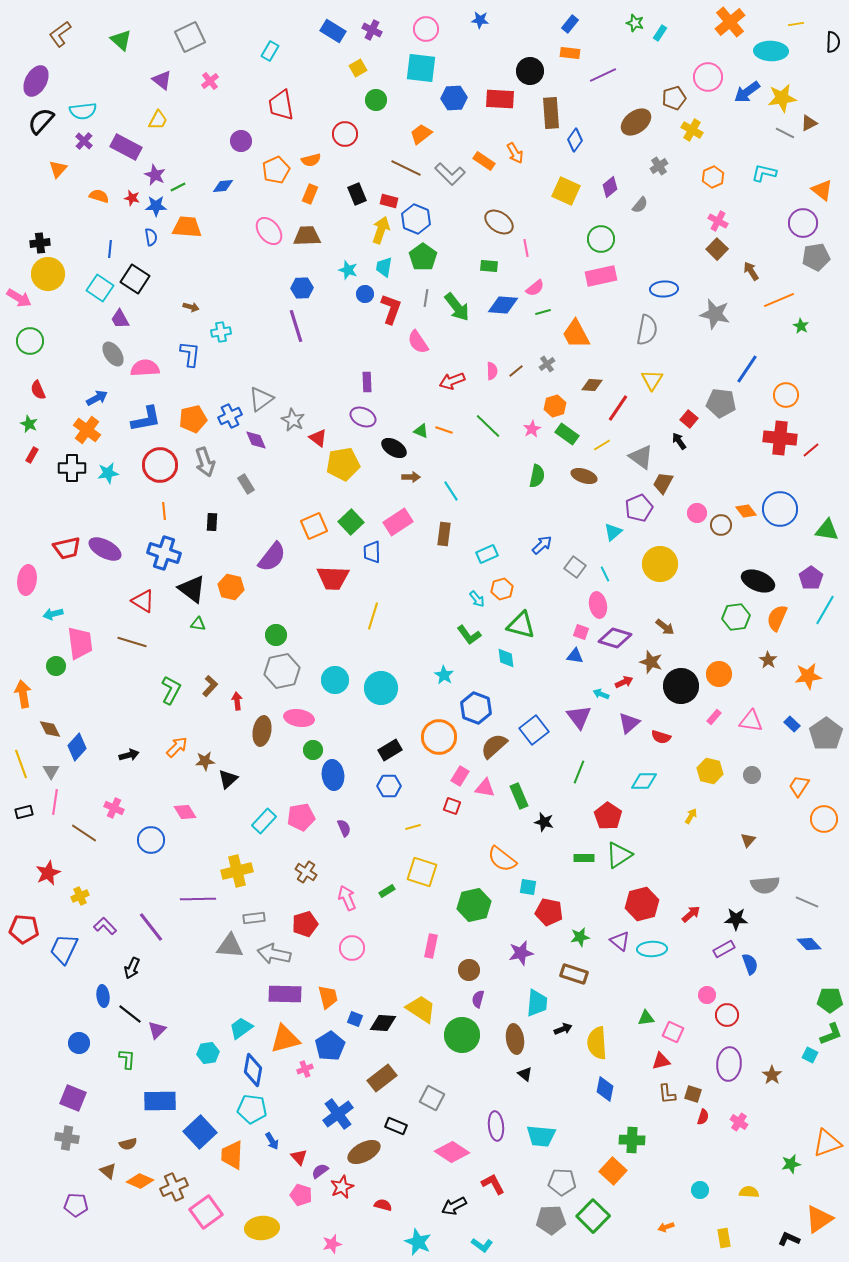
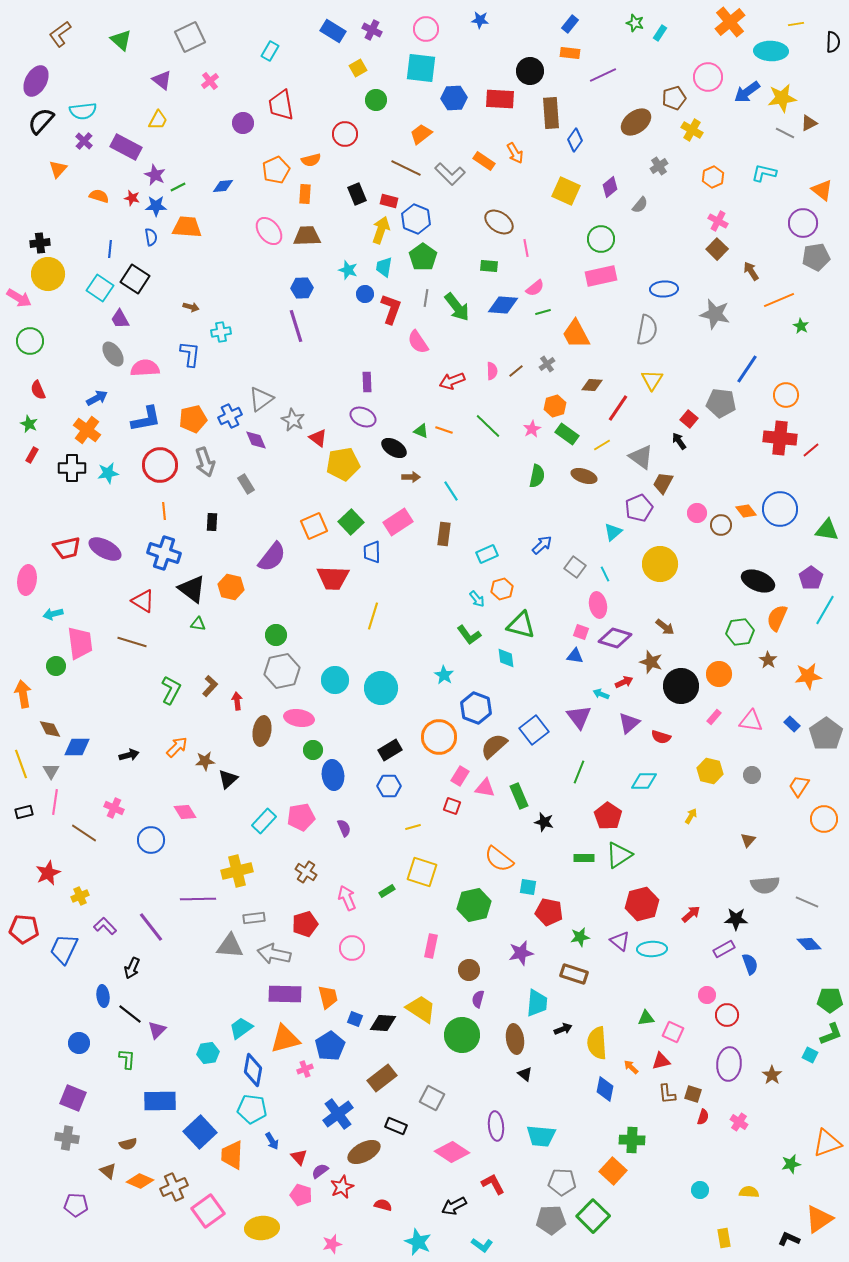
purple circle at (241, 141): moved 2 px right, 18 px up
orange rectangle at (310, 194): moved 5 px left; rotated 18 degrees counterclockwise
green hexagon at (736, 617): moved 4 px right, 15 px down
blue diamond at (77, 747): rotated 48 degrees clockwise
orange semicircle at (502, 859): moved 3 px left
pink square at (206, 1212): moved 2 px right, 1 px up
orange arrow at (666, 1227): moved 35 px left, 160 px up; rotated 63 degrees clockwise
